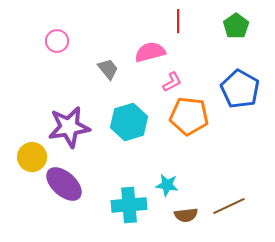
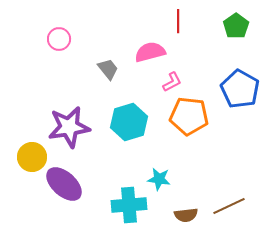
pink circle: moved 2 px right, 2 px up
cyan star: moved 8 px left, 6 px up
